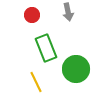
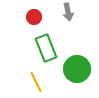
red circle: moved 2 px right, 2 px down
green circle: moved 1 px right
